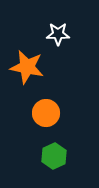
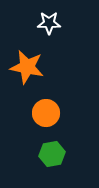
white star: moved 9 px left, 11 px up
green hexagon: moved 2 px left, 2 px up; rotated 15 degrees clockwise
